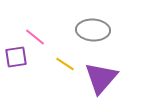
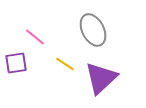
gray ellipse: rotated 60 degrees clockwise
purple square: moved 6 px down
purple triangle: rotated 6 degrees clockwise
